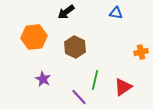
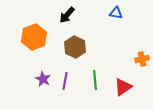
black arrow: moved 1 px right, 3 px down; rotated 12 degrees counterclockwise
orange hexagon: rotated 15 degrees counterclockwise
orange cross: moved 1 px right, 7 px down
green line: rotated 18 degrees counterclockwise
purple line: moved 14 px left, 16 px up; rotated 54 degrees clockwise
